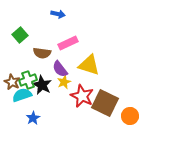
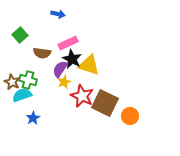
purple semicircle: rotated 72 degrees clockwise
green cross: rotated 36 degrees clockwise
black star: moved 30 px right, 26 px up
